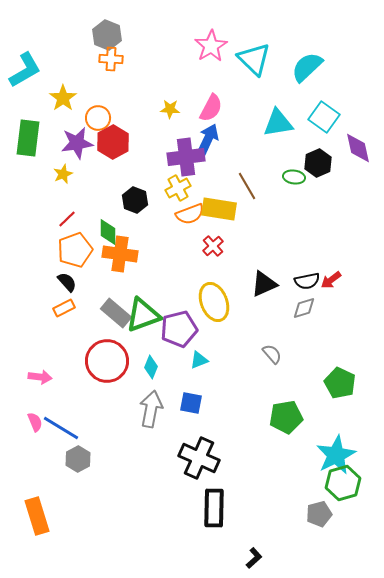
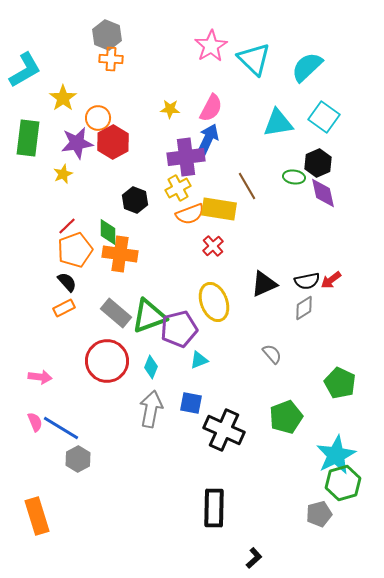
purple diamond at (358, 148): moved 35 px left, 45 px down
red line at (67, 219): moved 7 px down
gray diamond at (304, 308): rotated 15 degrees counterclockwise
green triangle at (143, 315): moved 6 px right, 1 px down
green pentagon at (286, 417): rotated 12 degrees counterclockwise
black cross at (199, 458): moved 25 px right, 28 px up
